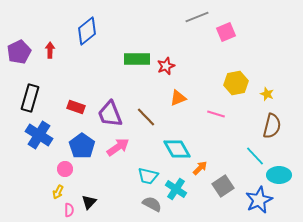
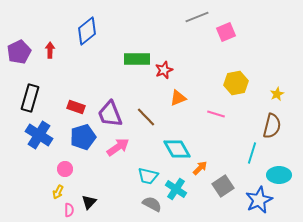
red star: moved 2 px left, 4 px down
yellow star: moved 10 px right; rotated 24 degrees clockwise
blue pentagon: moved 1 px right, 9 px up; rotated 20 degrees clockwise
cyan line: moved 3 px left, 3 px up; rotated 60 degrees clockwise
